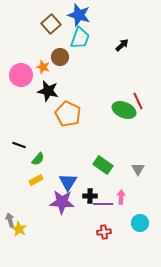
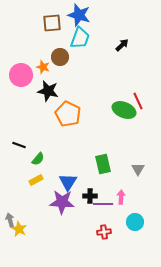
brown square: moved 1 px right, 1 px up; rotated 36 degrees clockwise
green rectangle: moved 1 px up; rotated 42 degrees clockwise
cyan circle: moved 5 px left, 1 px up
